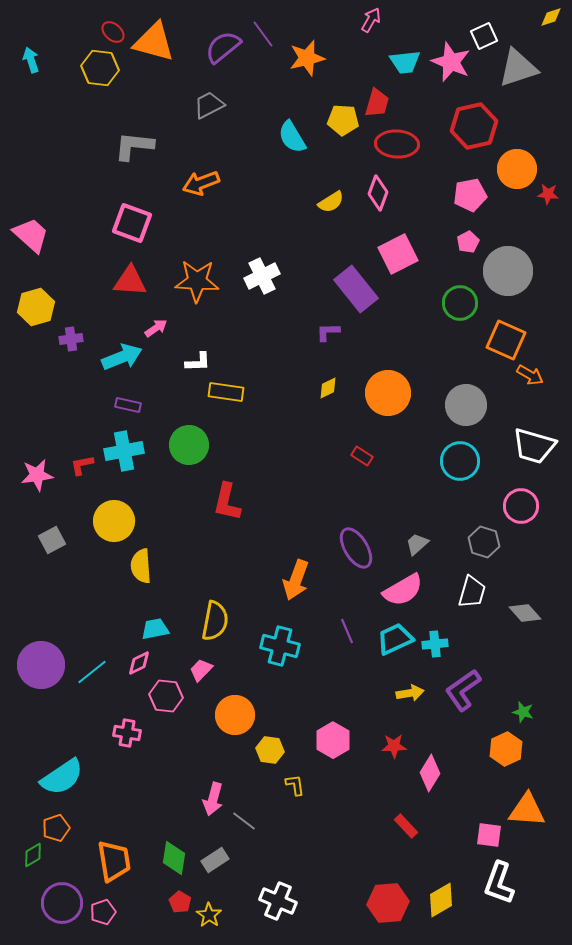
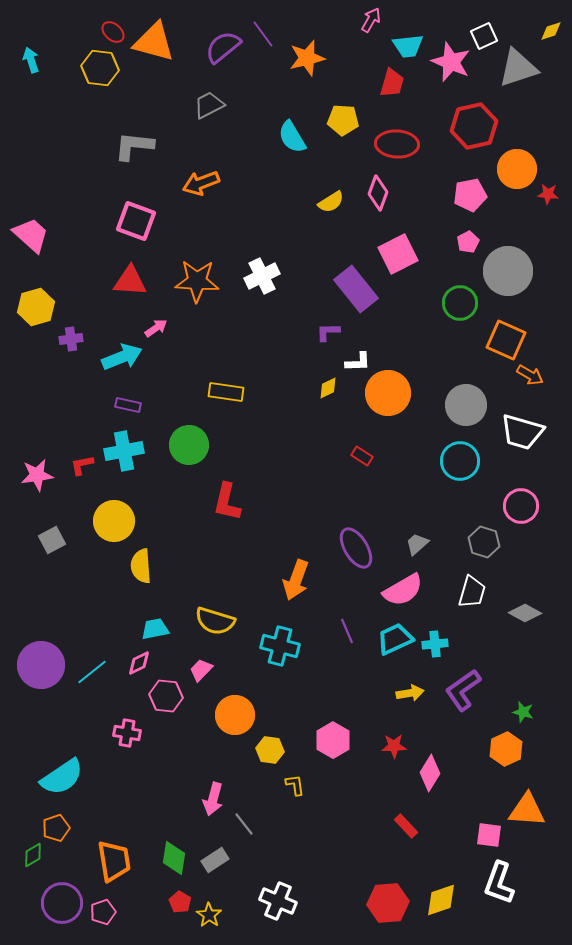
yellow diamond at (551, 17): moved 14 px down
cyan trapezoid at (405, 62): moved 3 px right, 16 px up
red trapezoid at (377, 103): moved 15 px right, 20 px up
pink square at (132, 223): moved 4 px right, 2 px up
white L-shape at (198, 362): moved 160 px right
white trapezoid at (534, 446): moved 12 px left, 14 px up
gray diamond at (525, 613): rotated 20 degrees counterclockwise
yellow semicircle at (215, 621): rotated 96 degrees clockwise
gray line at (244, 821): moved 3 px down; rotated 15 degrees clockwise
yellow diamond at (441, 900): rotated 12 degrees clockwise
